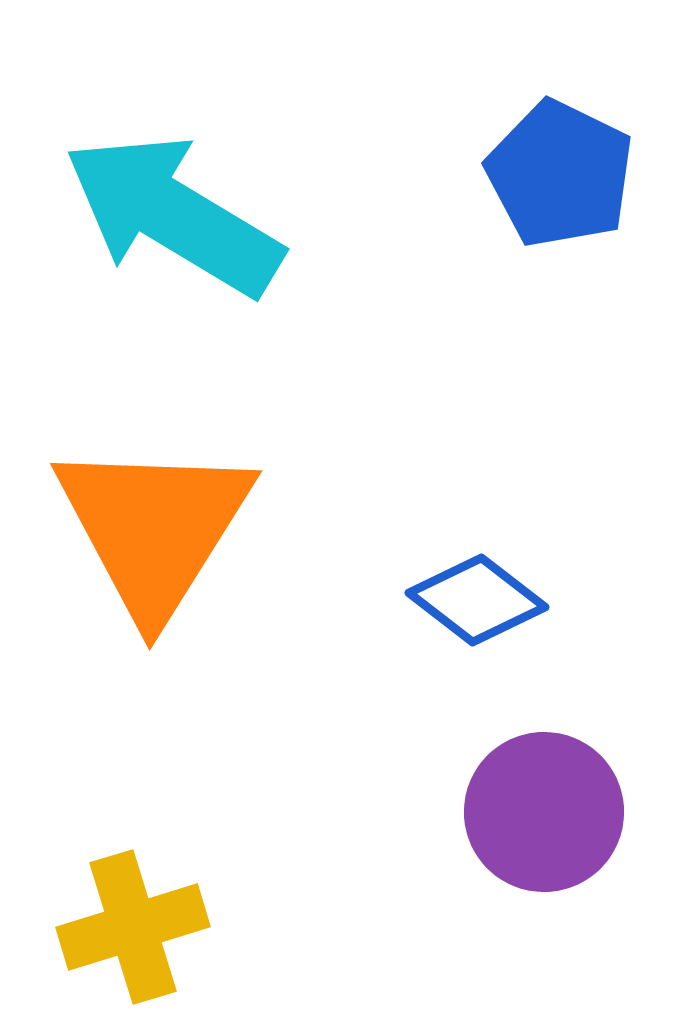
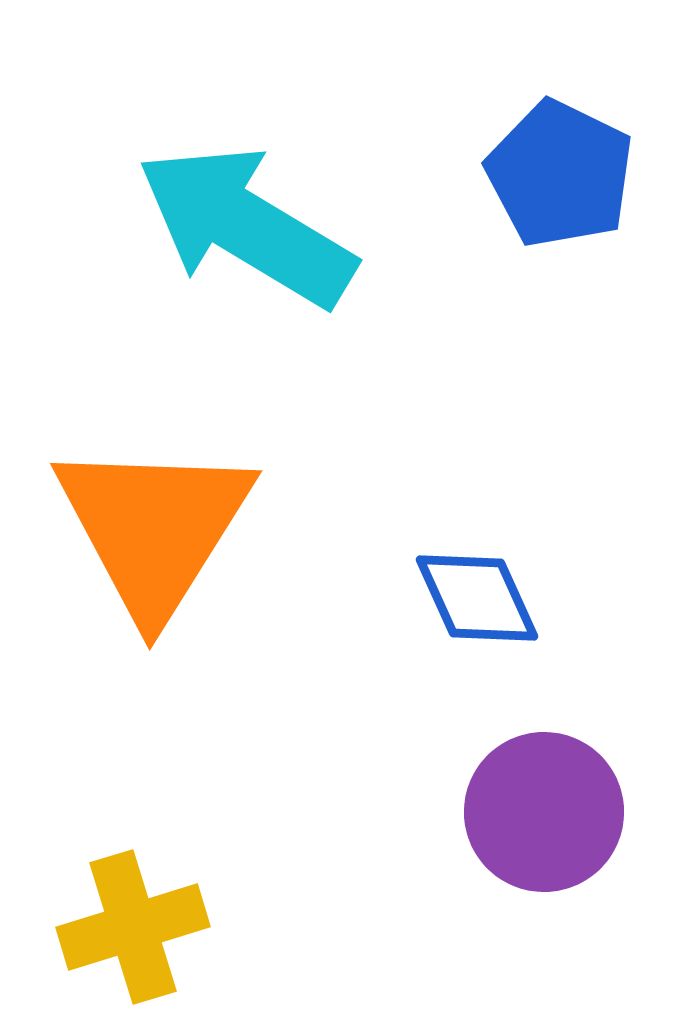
cyan arrow: moved 73 px right, 11 px down
blue diamond: moved 2 px up; rotated 28 degrees clockwise
